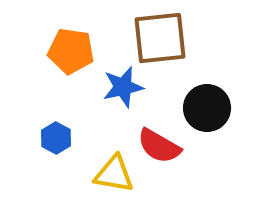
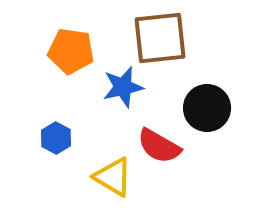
yellow triangle: moved 1 px left, 3 px down; rotated 21 degrees clockwise
